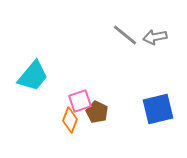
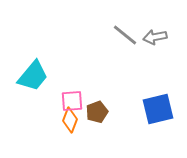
pink square: moved 8 px left; rotated 15 degrees clockwise
brown pentagon: rotated 25 degrees clockwise
